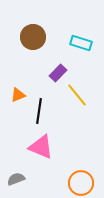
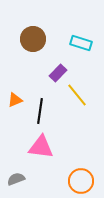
brown circle: moved 2 px down
orange triangle: moved 3 px left, 5 px down
black line: moved 1 px right
pink triangle: rotated 16 degrees counterclockwise
orange circle: moved 2 px up
